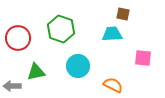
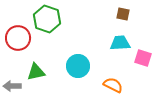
green hexagon: moved 14 px left, 10 px up
cyan trapezoid: moved 8 px right, 9 px down
pink square: rotated 12 degrees clockwise
